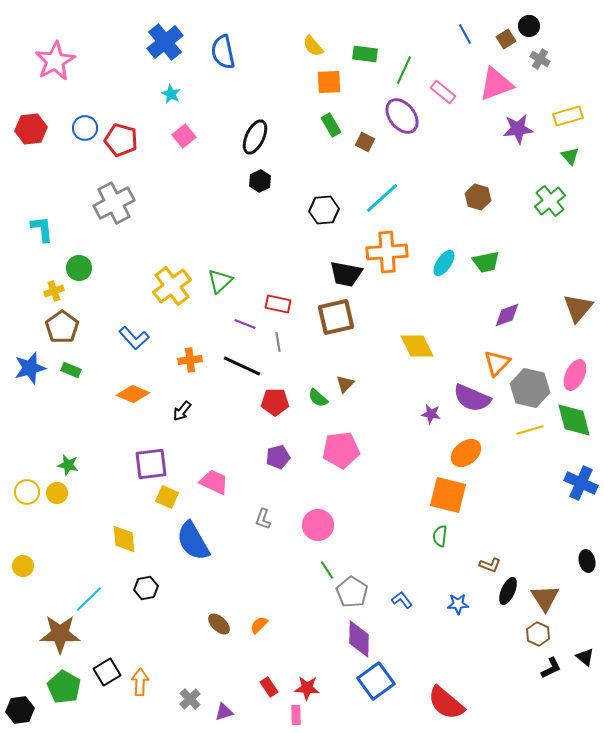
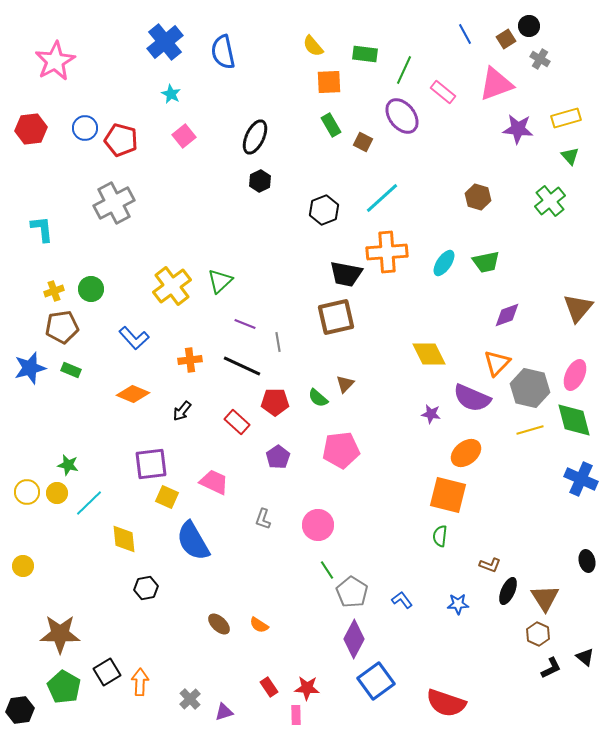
yellow rectangle at (568, 116): moved 2 px left, 2 px down
purple star at (518, 129): rotated 12 degrees clockwise
brown square at (365, 142): moved 2 px left
black hexagon at (324, 210): rotated 16 degrees counterclockwise
green circle at (79, 268): moved 12 px right, 21 px down
red rectangle at (278, 304): moved 41 px left, 118 px down; rotated 30 degrees clockwise
brown pentagon at (62, 327): rotated 28 degrees clockwise
yellow diamond at (417, 346): moved 12 px right, 8 px down
purple pentagon at (278, 457): rotated 20 degrees counterclockwise
blue cross at (581, 483): moved 4 px up
cyan line at (89, 599): moved 96 px up
orange semicircle at (259, 625): rotated 102 degrees counterclockwise
purple diamond at (359, 639): moved 5 px left; rotated 27 degrees clockwise
red semicircle at (446, 703): rotated 21 degrees counterclockwise
